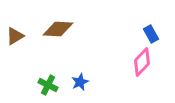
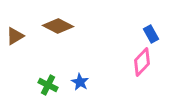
brown diamond: moved 3 px up; rotated 24 degrees clockwise
blue star: rotated 18 degrees counterclockwise
